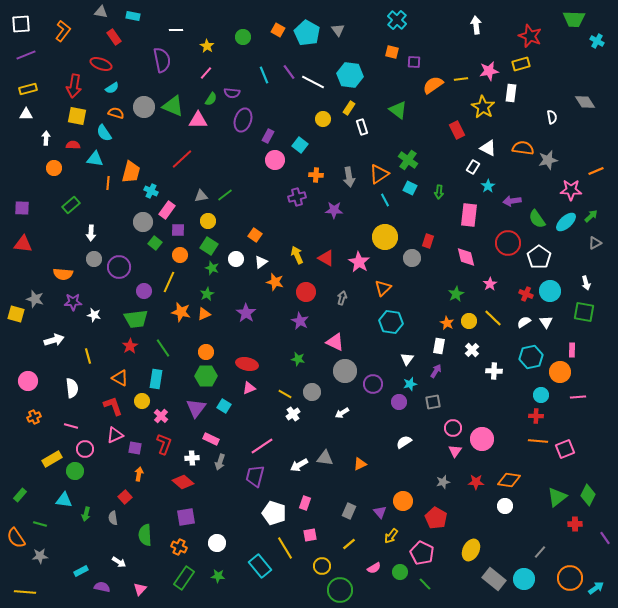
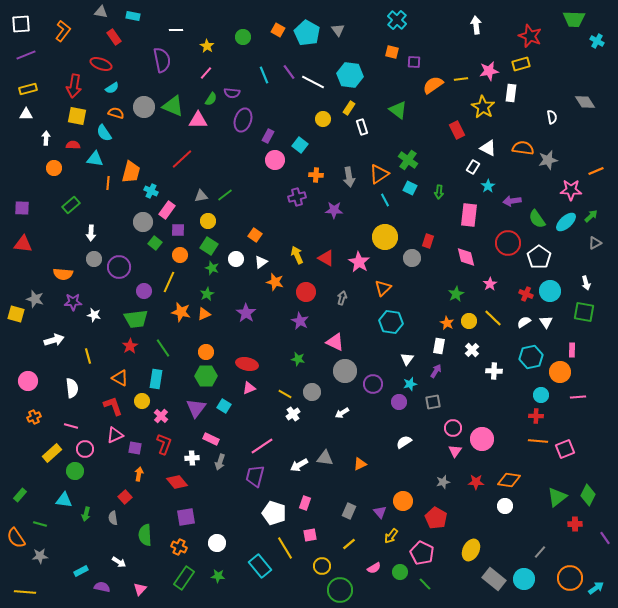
yellow rectangle at (52, 459): moved 6 px up; rotated 12 degrees counterclockwise
red diamond at (183, 482): moved 6 px left; rotated 10 degrees clockwise
